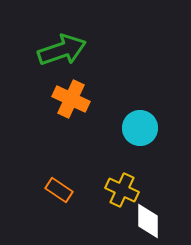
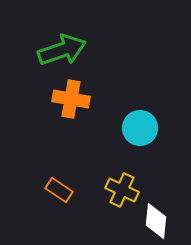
orange cross: rotated 15 degrees counterclockwise
white diamond: moved 8 px right; rotated 6 degrees clockwise
